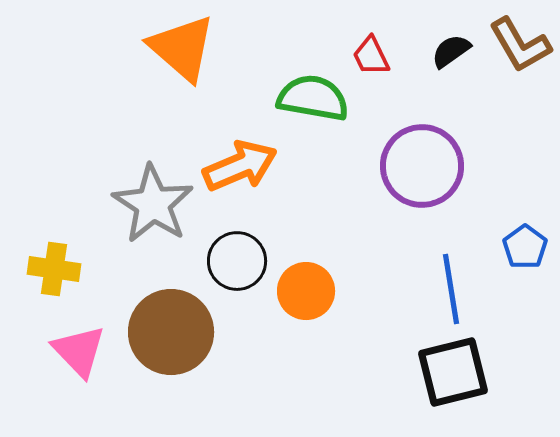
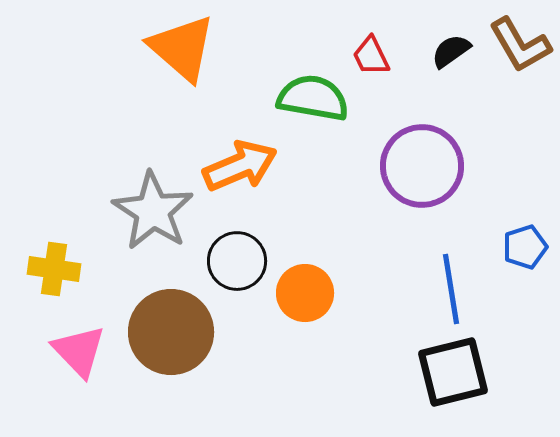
gray star: moved 7 px down
blue pentagon: rotated 18 degrees clockwise
orange circle: moved 1 px left, 2 px down
